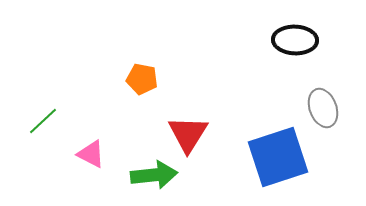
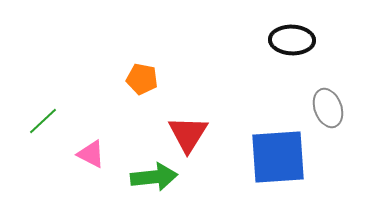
black ellipse: moved 3 px left
gray ellipse: moved 5 px right
blue square: rotated 14 degrees clockwise
green arrow: moved 2 px down
